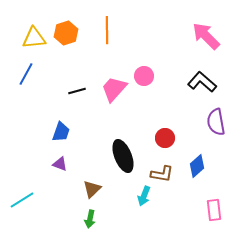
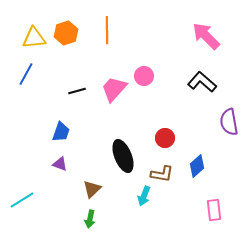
purple semicircle: moved 13 px right
